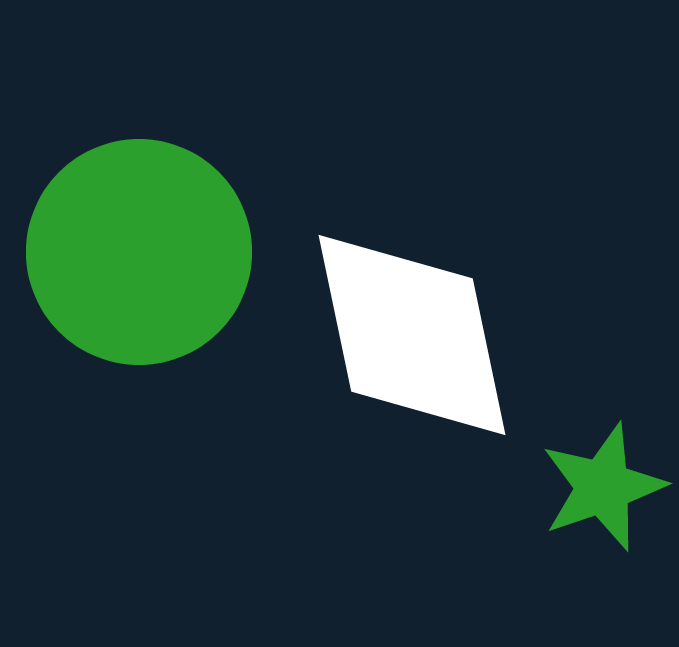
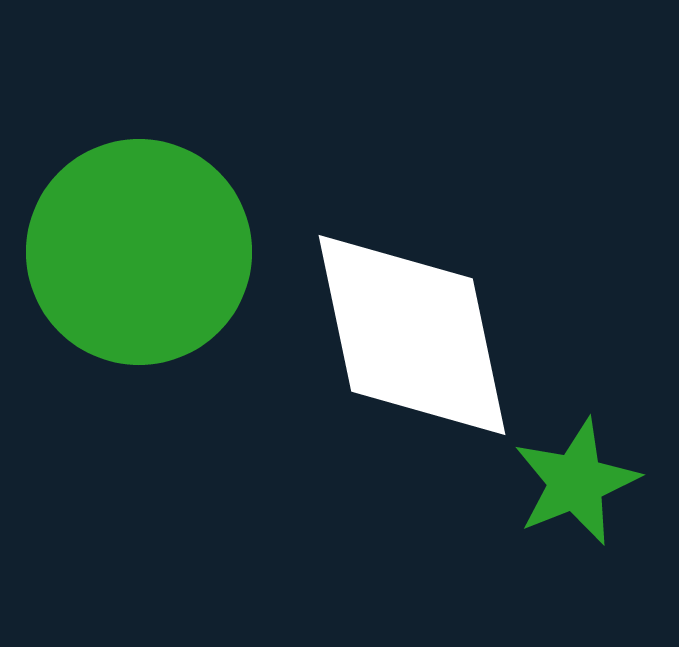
green star: moved 27 px left, 5 px up; rotated 3 degrees counterclockwise
